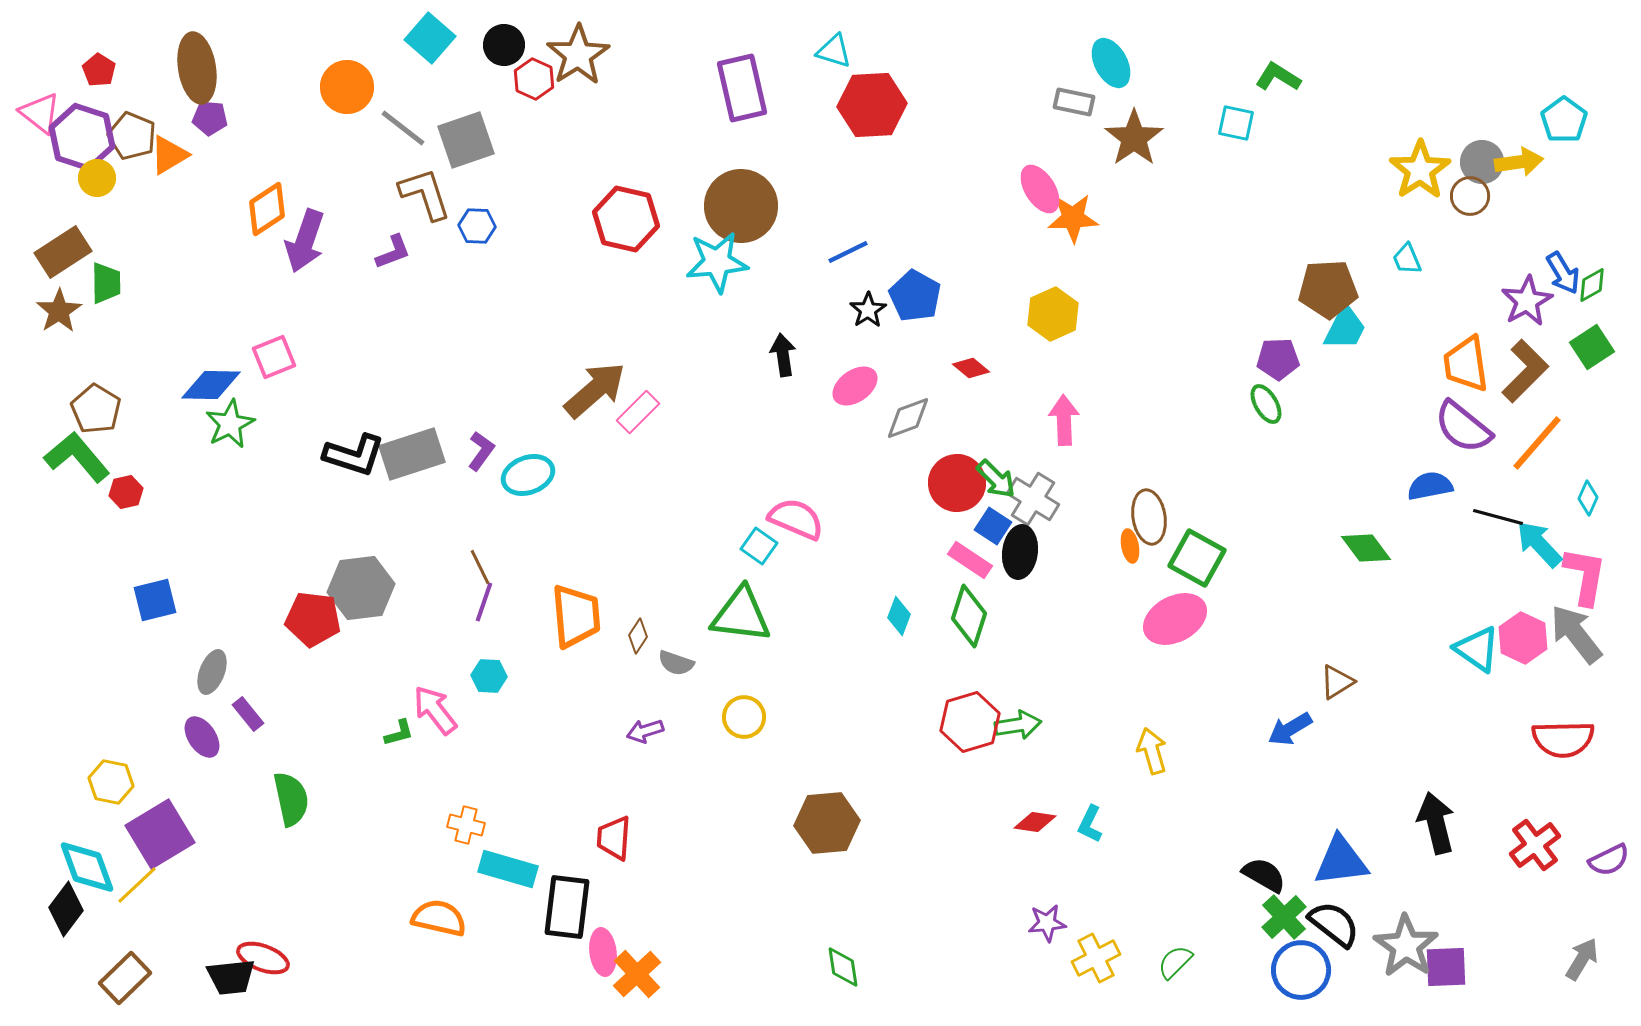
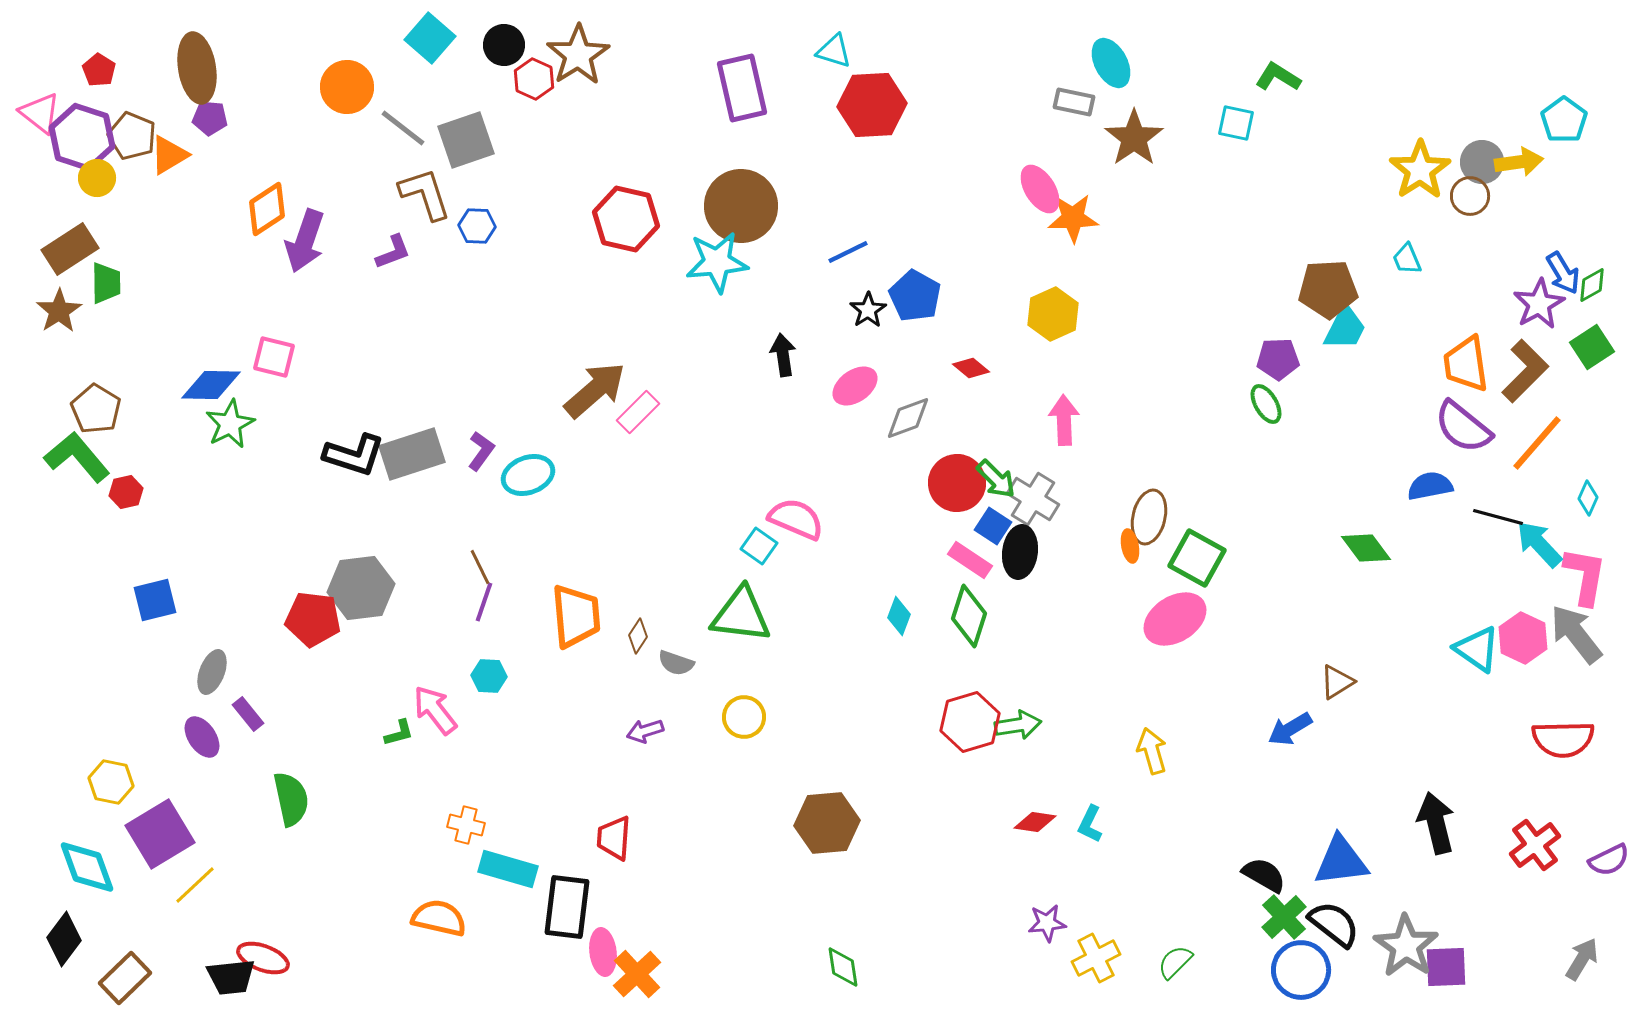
brown rectangle at (63, 252): moved 7 px right, 3 px up
purple star at (1527, 301): moved 12 px right, 3 px down
pink square at (274, 357): rotated 36 degrees clockwise
brown ellipse at (1149, 517): rotated 22 degrees clockwise
pink ellipse at (1175, 619): rotated 4 degrees counterclockwise
yellow line at (137, 885): moved 58 px right
black diamond at (66, 909): moved 2 px left, 30 px down
